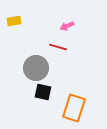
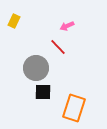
yellow rectangle: rotated 56 degrees counterclockwise
red line: rotated 30 degrees clockwise
black square: rotated 12 degrees counterclockwise
